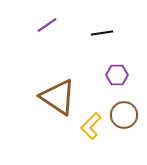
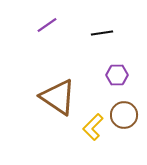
yellow L-shape: moved 2 px right, 1 px down
